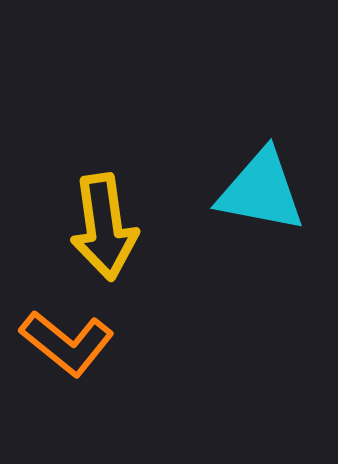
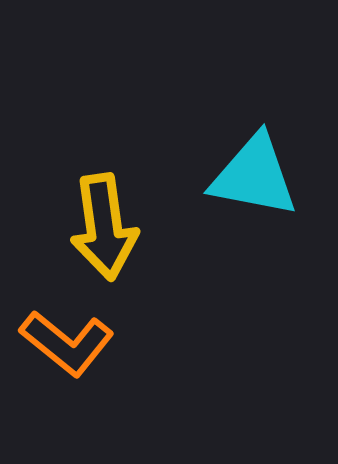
cyan triangle: moved 7 px left, 15 px up
